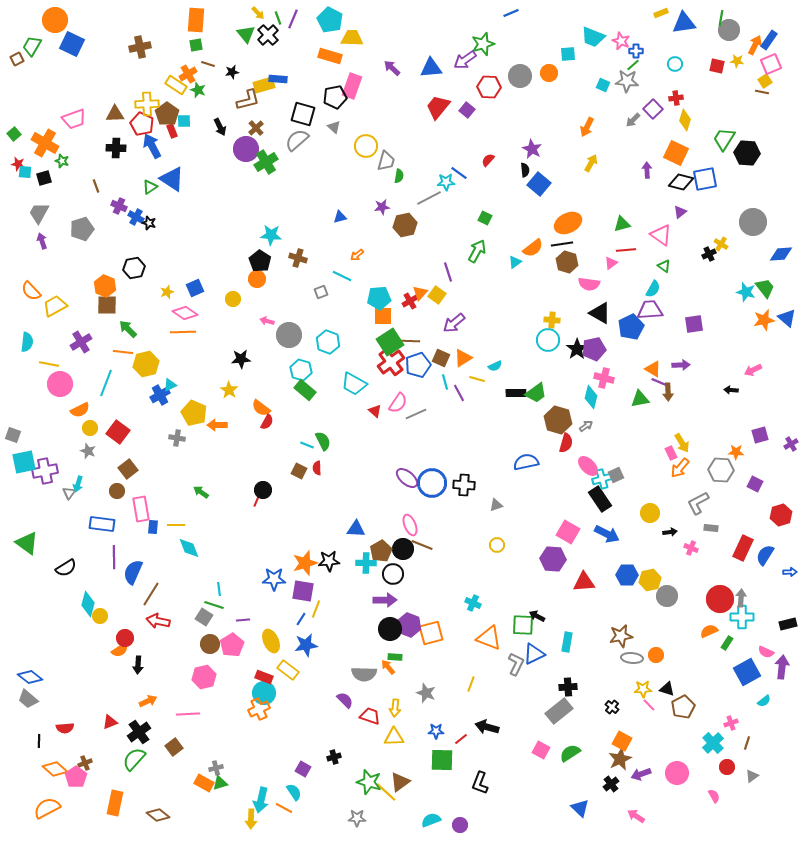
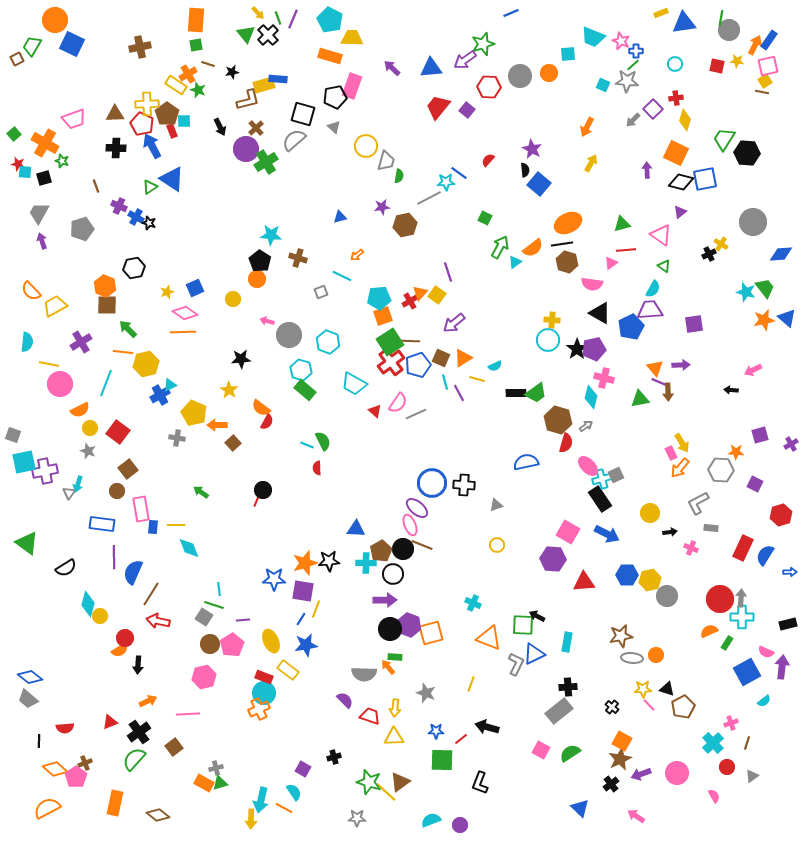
pink square at (771, 64): moved 3 px left, 2 px down; rotated 10 degrees clockwise
gray semicircle at (297, 140): moved 3 px left
green arrow at (477, 251): moved 23 px right, 4 px up
pink semicircle at (589, 284): moved 3 px right
orange square at (383, 316): rotated 18 degrees counterclockwise
orange triangle at (653, 369): moved 2 px right, 1 px up; rotated 18 degrees clockwise
brown square at (299, 471): moved 66 px left, 28 px up; rotated 21 degrees clockwise
purple ellipse at (407, 478): moved 10 px right, 30 px down
